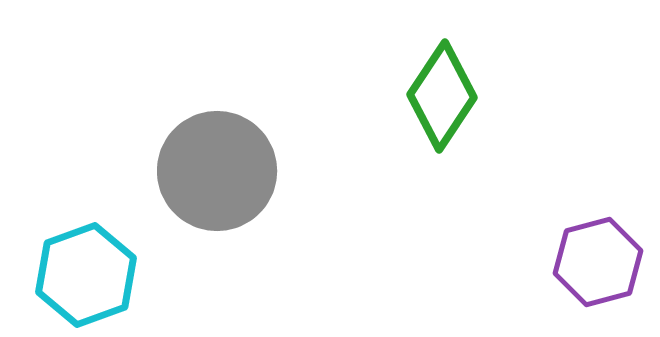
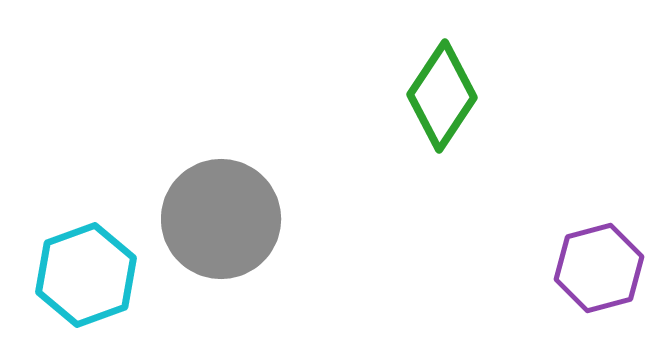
gray circle: moved 4 px right, 48 px down
purple hexagon: moved 1 px right, 6 px down
